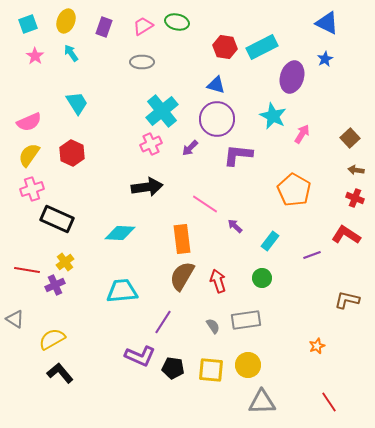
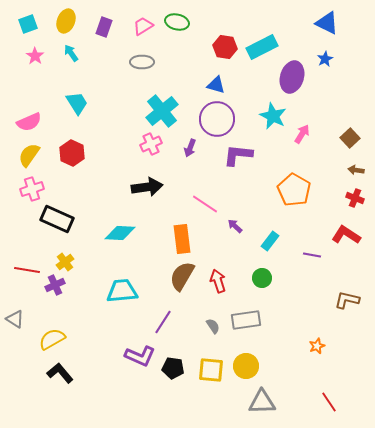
purple arrow at (190, 148): rotated 24 degrees counterclockwise
purple line at (312, 255): rotated 30 degrees clockwise
yellow circle at (248, 365): moved 2 px left, 1 px down
